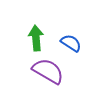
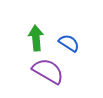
blue semicircle: moved 2 px left
